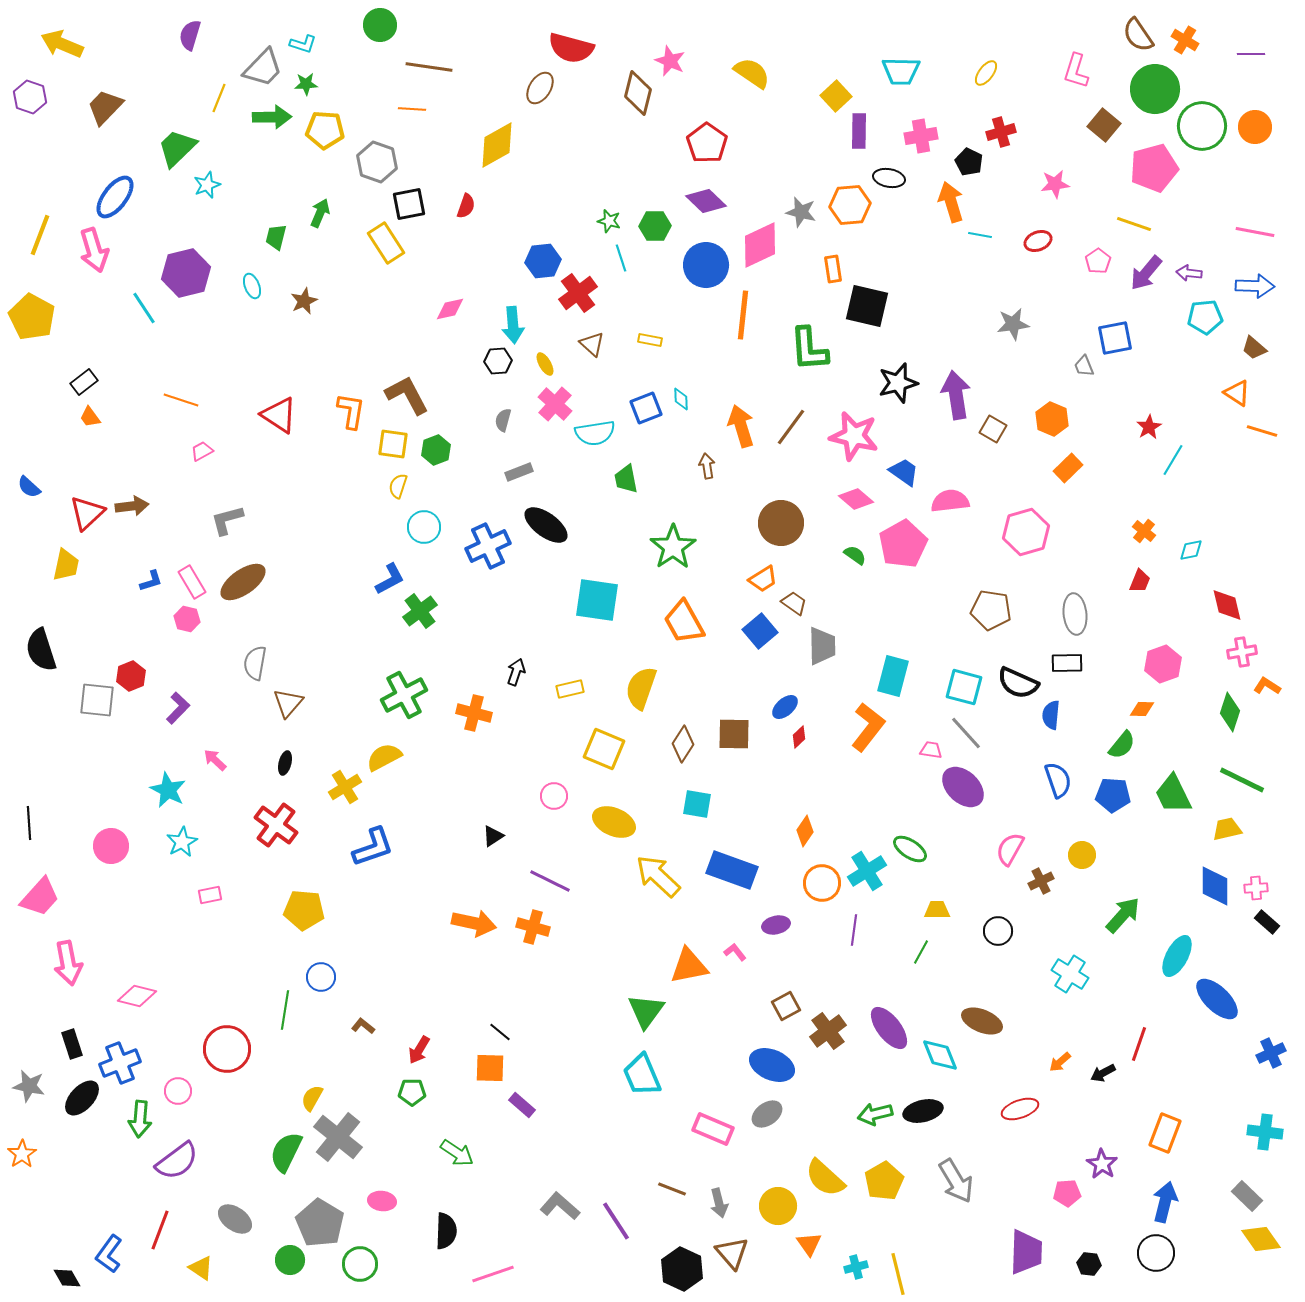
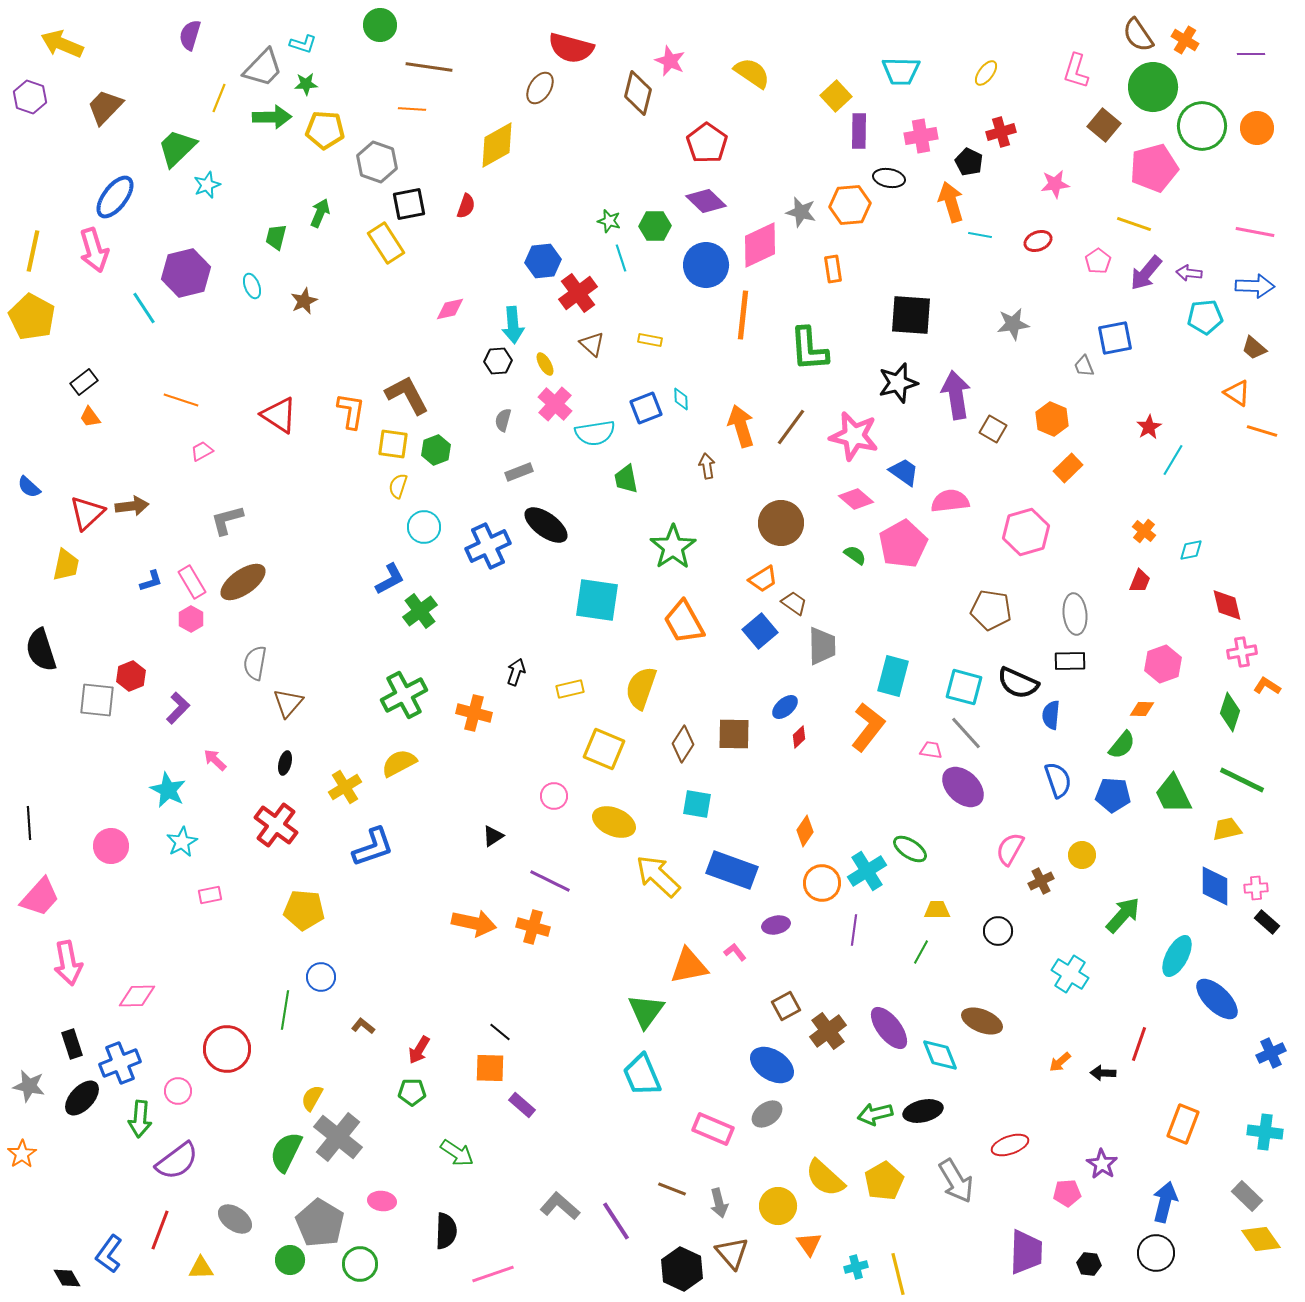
green circle at (1155, 89): moved 2 px left, 2 px up
orange circle at (1255, 127): moved 2 px right, 1 px down
yellow line at (40, 235): moved 7 px left, 16 px down; rotated 9 degrees counterclockwise
black square at (867, 306): moved 44 px right, 9 px down; rotated 9 degrees counterclockwise
pink hexagon at (187, 619): moved 4 px right; rotated 15 degrees clockwise
black rectangle at (1067, 663): moved 3 px right, 2 px up
yellow semicircle at (384, 757): moved 15 px right, 6 px down
pink diamond at (137, 996): rotated 15 degrees counterclockwise
blue ellipse at (772, 1065): rotated 9 degrees clockwise
black arrow at (1103, 1073): rotated 30 degrees clockwise
red ellipse at (1020, 1109): moved 10 px left, 36 px down
orange rectangle at (1165, 1133): moved 18 px right, 9 px up
yellow triangle at (201, 1268): rotated 36 degrees counterclockwise
